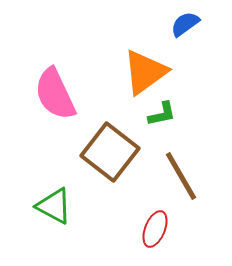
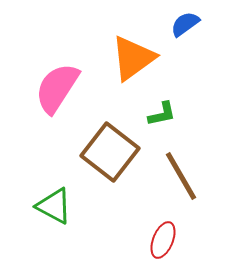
orange triangle: moved 12 px left, 14 px up
pink semicircle: moved 2 px right, 6 px up; rotated 58 degrees clockwise
red ellipse: moved 8 px right, 11 px down
